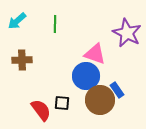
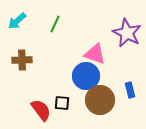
green line: rotated 24 degrees clockwise
blue rectangle: moved 13 px right; rotated 21 degrees clockwise
